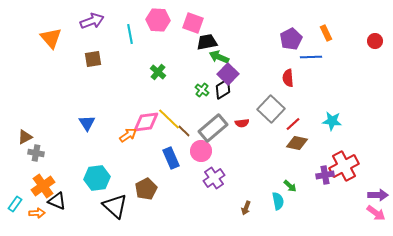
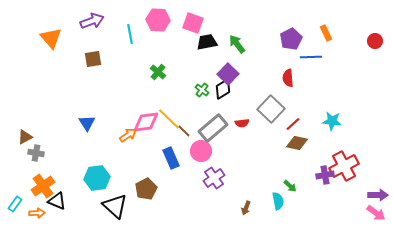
green arrow at (219, 57): moved 18 px right, 13 px up; rotated 30 degrees clockwise
